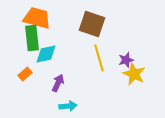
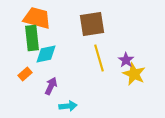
brown square: rotated 28 degrees counterclockwise
purple star: rotated 21 degrees counterclockwise
purple arrow: moved 7 px left, 3 px down
